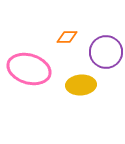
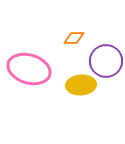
orange diamond: moved 7 px right, 1 px down
purple circle: moved 9 px down
